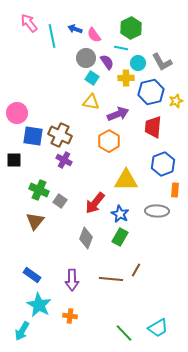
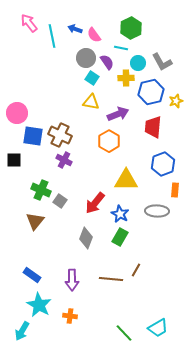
green cross at (39, 190): moved 2 px right
